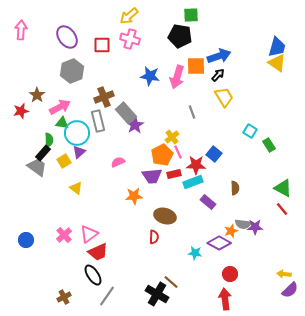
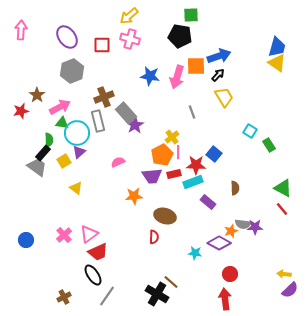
pink line at (178, 152): rotated 24 degrees clockwise
